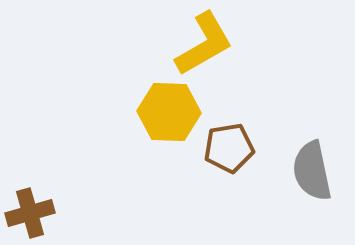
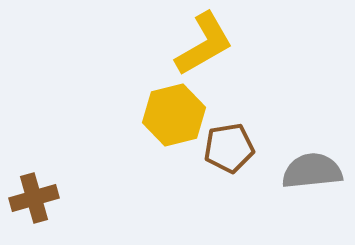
yellow hexagon: moved 5 px right, 3 px down; rotated 16 degrees counterclockwise
gray semicircle: rotated 96 degrees clockwise
brown cross: moved 4 px right, 15 px up
